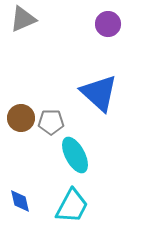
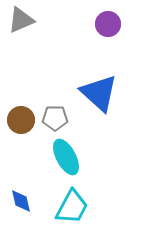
gray triangle: moved 2 px left, 1 px down
brown circle: moved 2 px down
gray pentagon: moved 4 px right, 4 px up
cyan ellipse: moved 9 px left, 2 px down
blue diamond: moved 1 px right
cyan trapezoid: moved 1 px down
